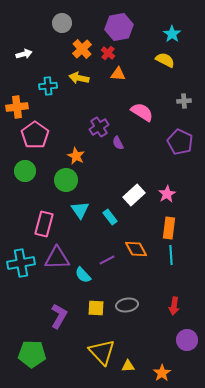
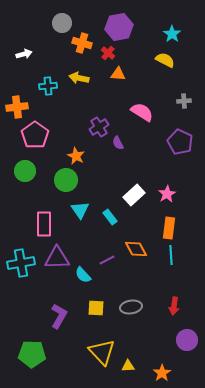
orange cross at (82, 49): moved 6 px up; rotated 30 degrees counterclockwise
pink rectangle at (44, 224): rotated 15 degrees counterclockwise
gray ellipse at (127, 305): moved 4 px right, 2 px down
